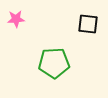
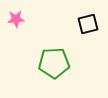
black square: rotated 20 degrees counterclockwise
